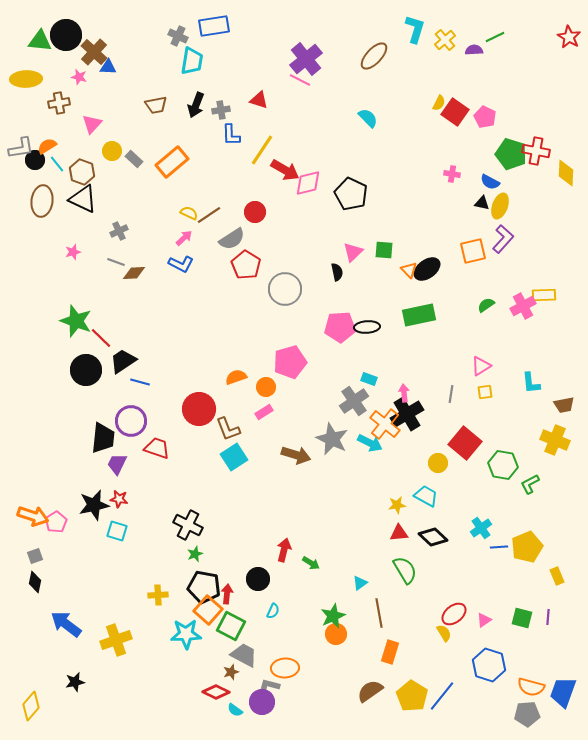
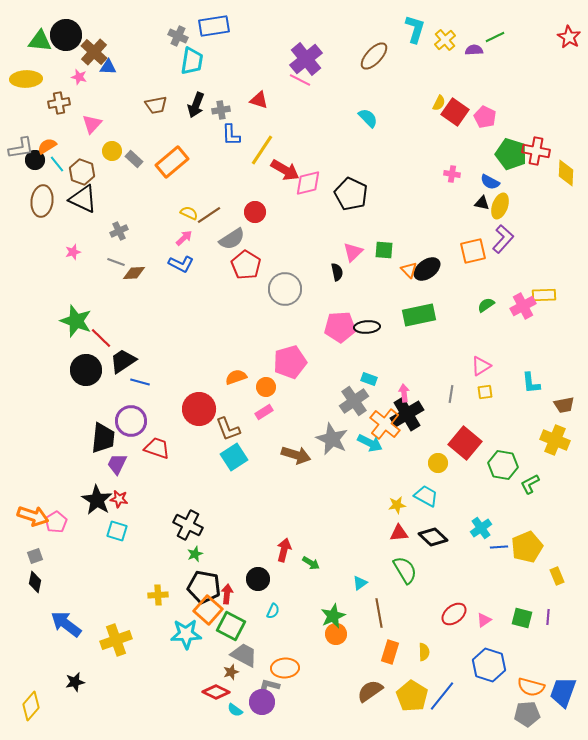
black star at (94, 505): moved 3 px right, 5 px up; rotated 28 degrees counterclockwise
yellow semicircle at (444, 633): moved 20 px left, 19 px down; rotated 30 degrees clockwise
